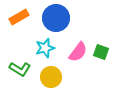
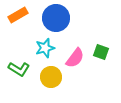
orange rectangle: moved 1 px left, 2 px up
pink semicircle: moved 3 px left, 6 px down
green L-shape: moved 1 px left
